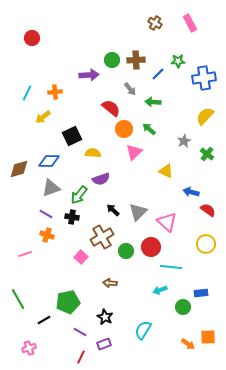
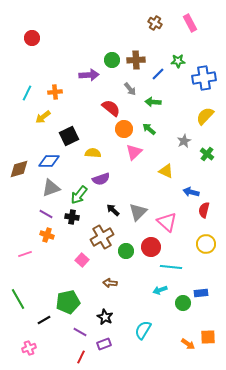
black square at (72, 136): moved 3 px left
red semicircle at (208, 210): moved 4 px left; rotated 112 degrees counterclockwise
pink square at (81, 257): moved 1 px right, 3 px down
green circle at (183, 307): moved 4 px up
